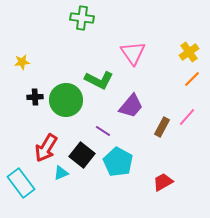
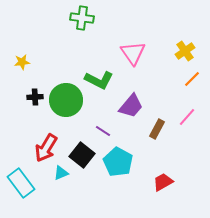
yellow cross: moved 4 px left, 1 px up
brown rectangle: moved 5 px left, 2 px down
